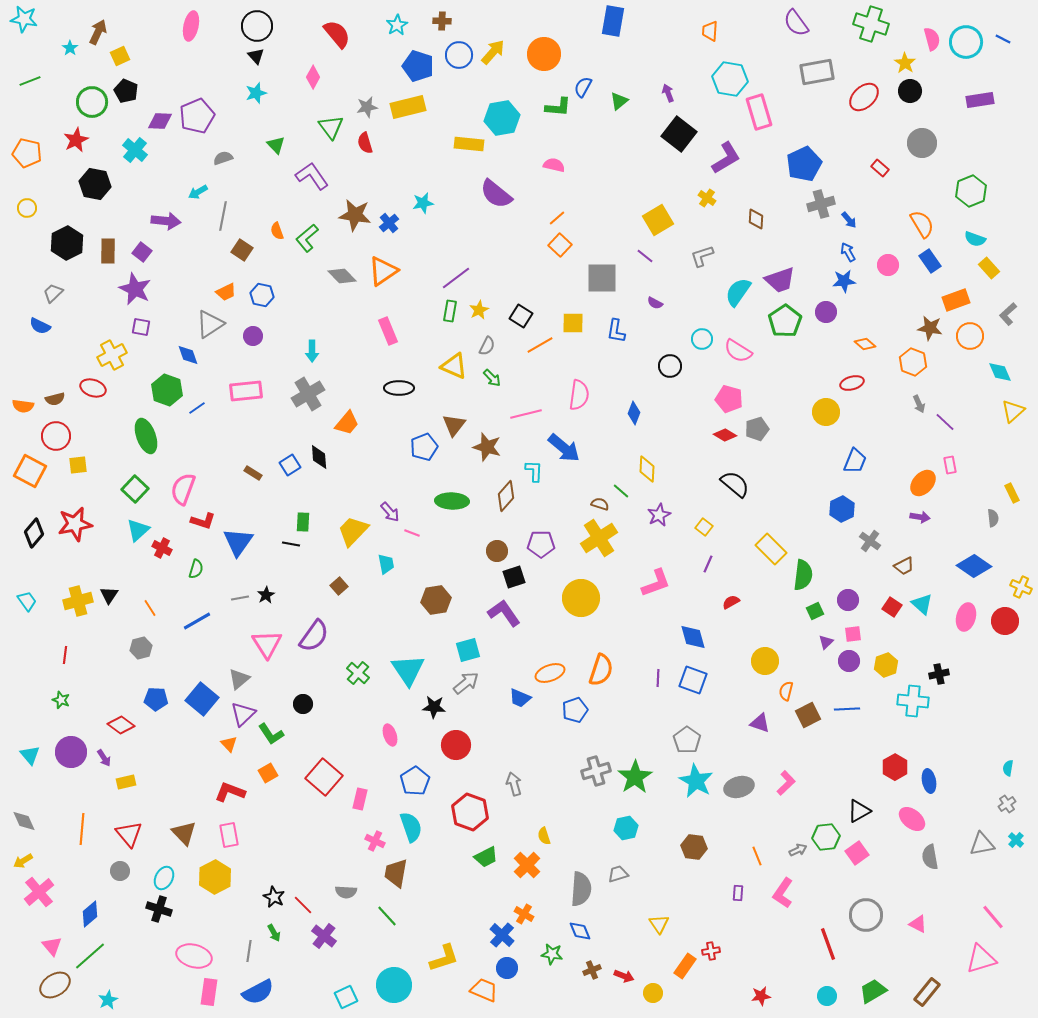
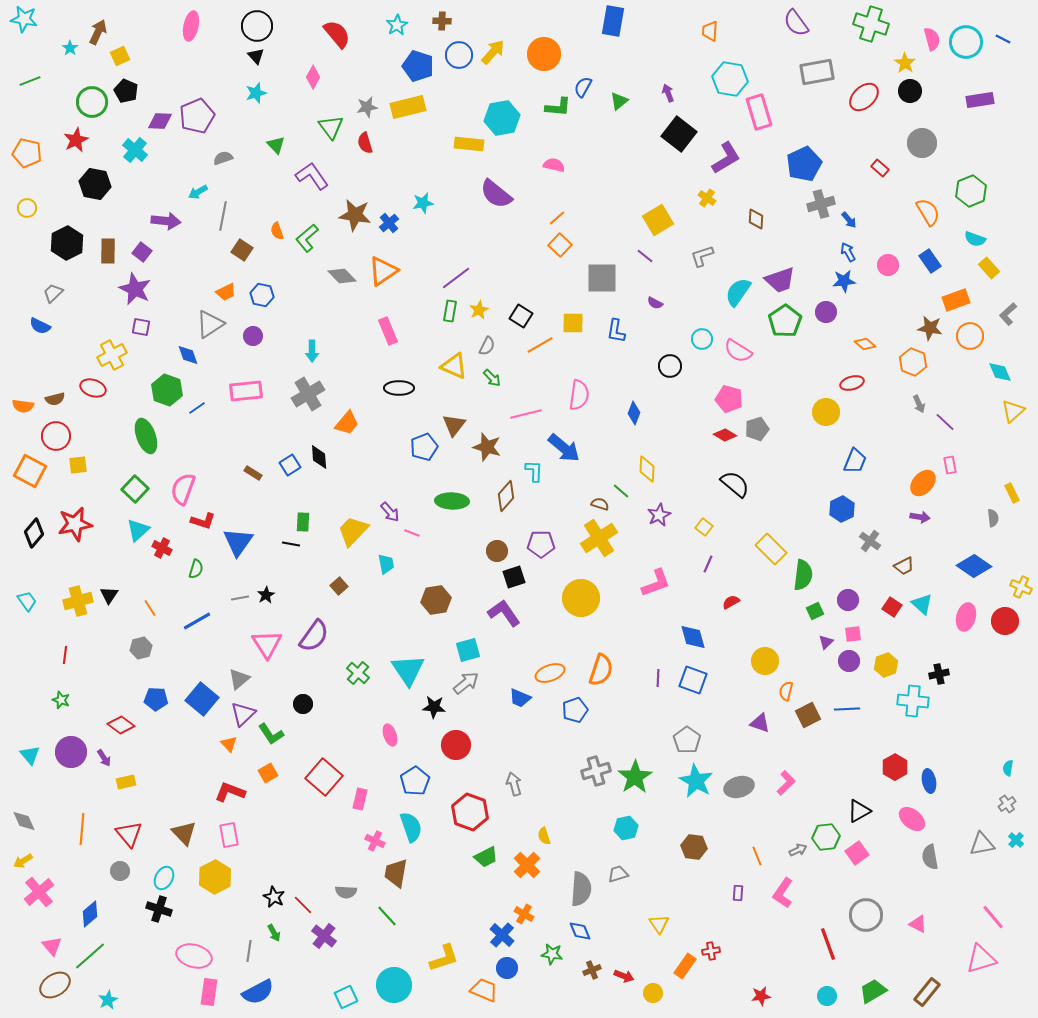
orange semicircle at (922, 224): moved 6 px right, 12 px up
